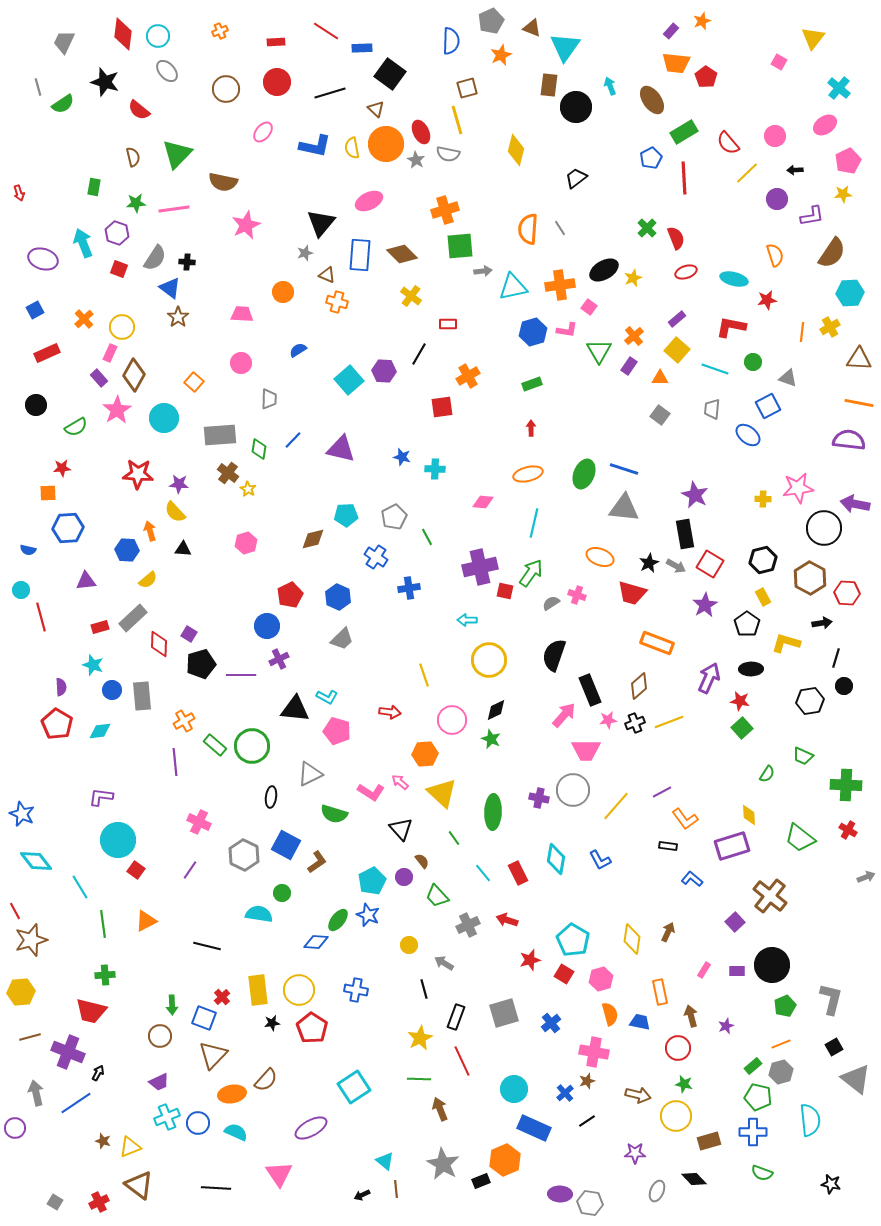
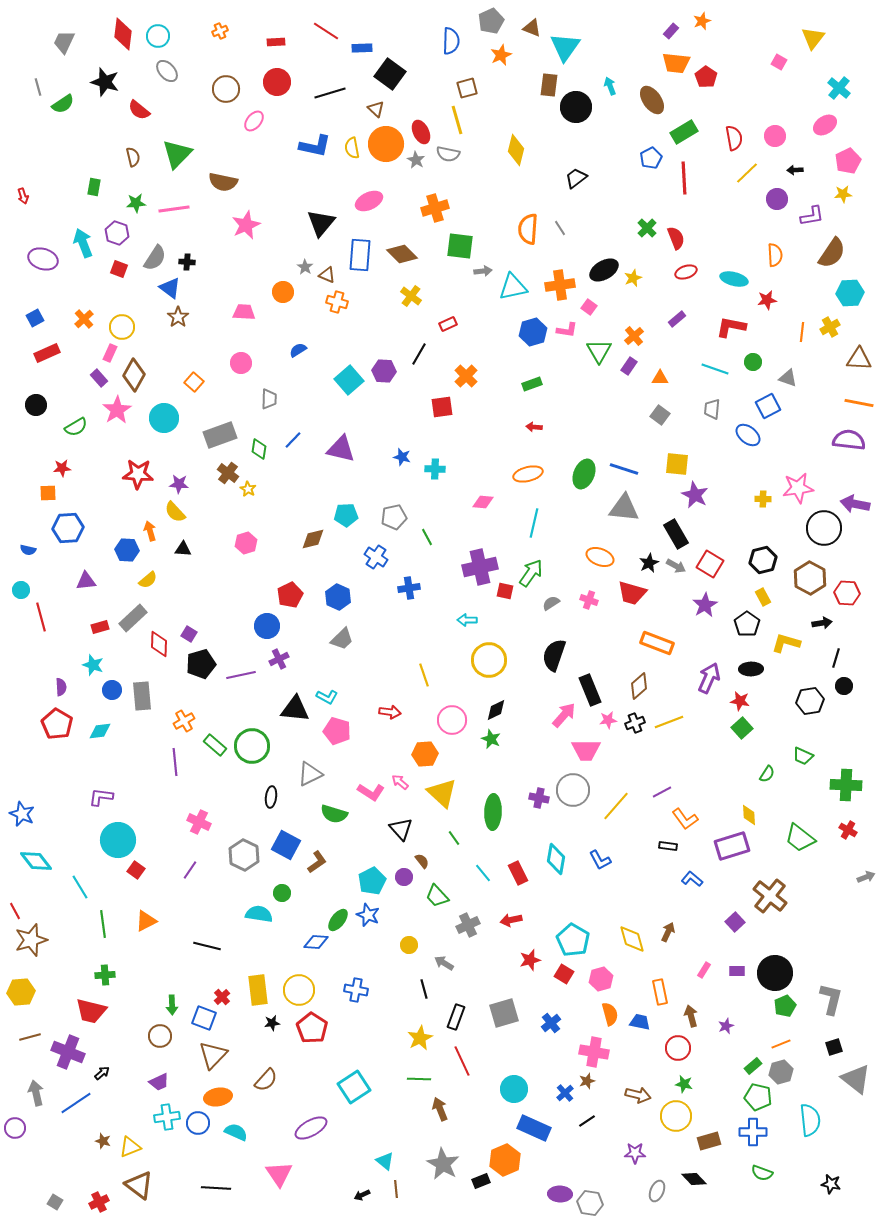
pink ellipse at (263, 132): moved 9 px left, 11 px up
red semicircle at (728, 143): moved 6 px right, 5 px up; rotated 150 degrees counterclockwise
red arrow at (19, 193): moved 4 px right, 3 px down
orange cross at (445, 210): moved 10 px left, 2 px up
green square at (460, 246): rotated 12 degrees clockwise
gray star at (305, 253): moved 14 px down; rotated 21 degrees counterclockwise
orange semicircle at (775, 255): rotated 15 degrees clockwise
blue square at (35, 310): moved 8 px down
pink trapezoid at (242, 314): moved 2 px right, 2 px up
red rectangle at (448, 324): rotated 24 degrees counterclockwise
yellow square at (677, 350): moved 114 px down; rotated 35 degrees counterclockwise
orange cross at (468, 376): moved 2 px left; rotated 15 degrees counterclockwise
red arrow at (531, 428): moved 3 px right, 1 px up; rotated 84 degrees counterclockwise
gray rectangle at (220, 435): rotated 16 degrees counterclockwise
gray pentagon at (394, 517): rotated 15 degrees clockwise
black rectangle at (685, 534): moved 9 px left; rotated 20 degrees counterclockwise
pink cross at (577, 595): moved 12 px right, 5 px down
purple line at (241, 675): rotated 12 degrees counterclockwise
red arrow at (507, 920): moved 4 px right; rotated 30 degrees counterclockwise
yellow diamond at (632, 939): rotated 24 degrees counterclockwise
black circle at (772, 965): moved 3 px right, 8 px down
black square at (834, 1047): rotated 12 degrees clockwise
black arrow at (98, 1073): moved 4 px right; rotated 21 degrees clockwise
orange ellipse at (232, 1094): moved 14 px left, 3 px down
cyan cross at (167, 1117): rotated 15 degrees clockwise
